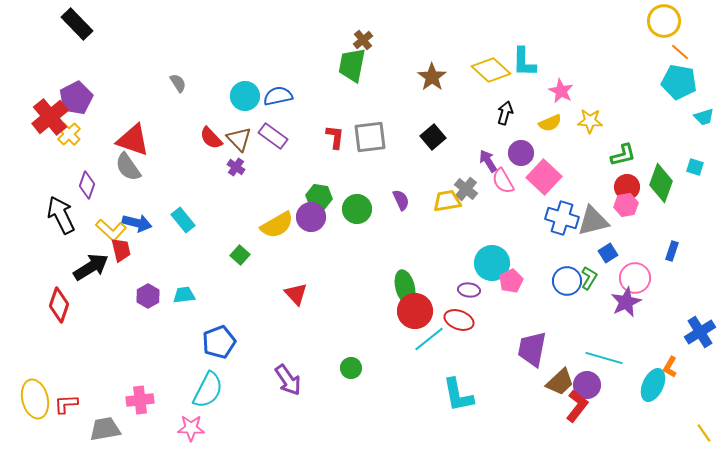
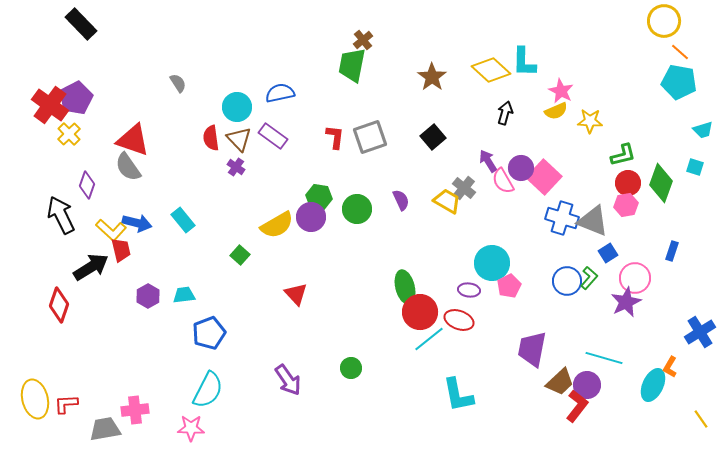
black rectangle at (77, 24): moved 4 px right
cyan circle at (245, 96): moved 8 px left, 11 px down
blue semicircle at (278, 96): moved 2 px right, 3 px up
red cross at (50, 117): moved 12 px up; rotated 15 degrees counterclockwise
cyan trapezoid at (704, 117): moved 1 px left, 13 px down
yellow semicircle at (550, 123): moved 6 px right, 12 px up
gray square at (370, 137): rotated 12 degrees counterclockwise
red semicircle at (211, 138): rotated 35 degrees clockwise
purple circle at (521, 153): moved 15 px down
red circle at (627, 187): moved 1 px right, 4 px up
gray cross at (466, 189): moved 2 px left, 1 px up
yellow trapezoid at (447, 201): rotated 40 degrees clockwise
gray triangle at (593, 221): rotated 36 degrees clockwise
green L-shape at (589, 278): rotated 10 degrees clockwise
pink pentagon at (511, 281): moved 2 px left, 5 px down
red circle at (415, 311): moved 5 px right, 1 px down
blue pentagon at (219, 342): moved 10 px left, 9 px up
pink cross at (140, 400): moved 5 px left, 10 px down
yellow line at (704, 433): moved 3 px left, 14 px up
